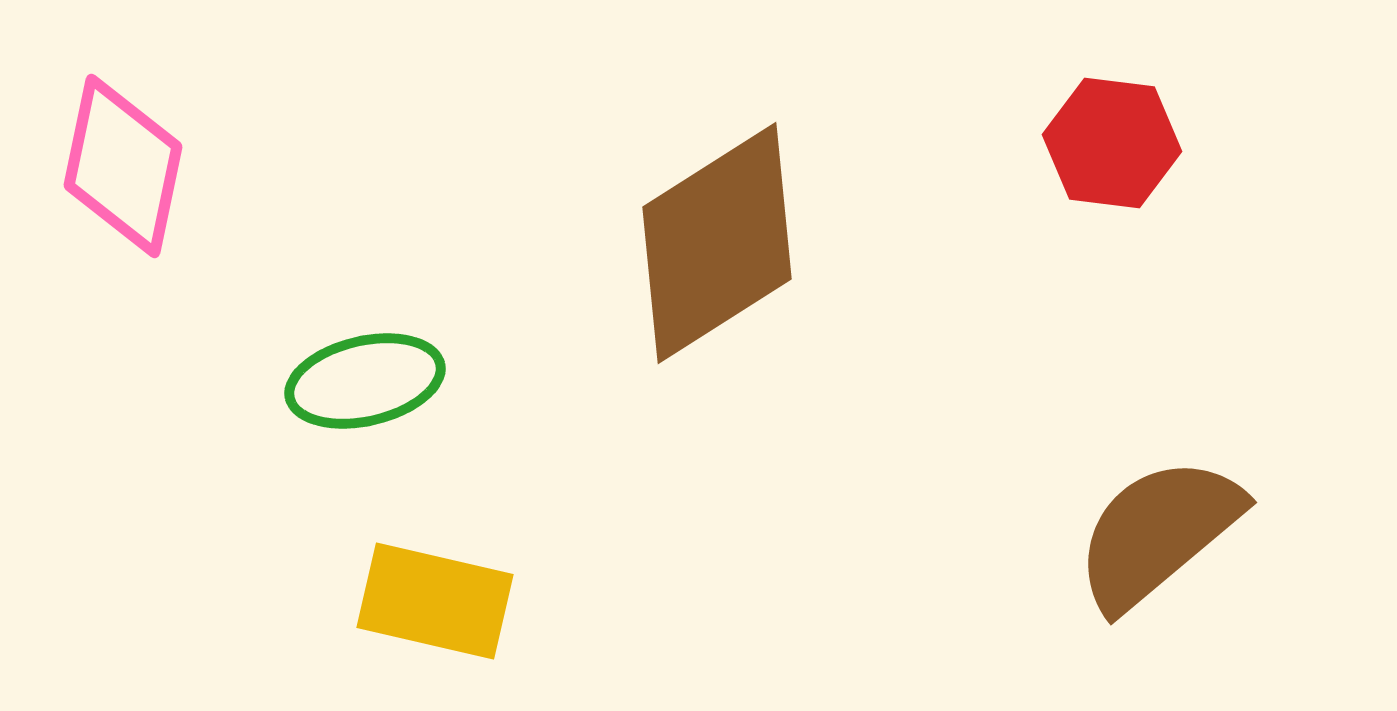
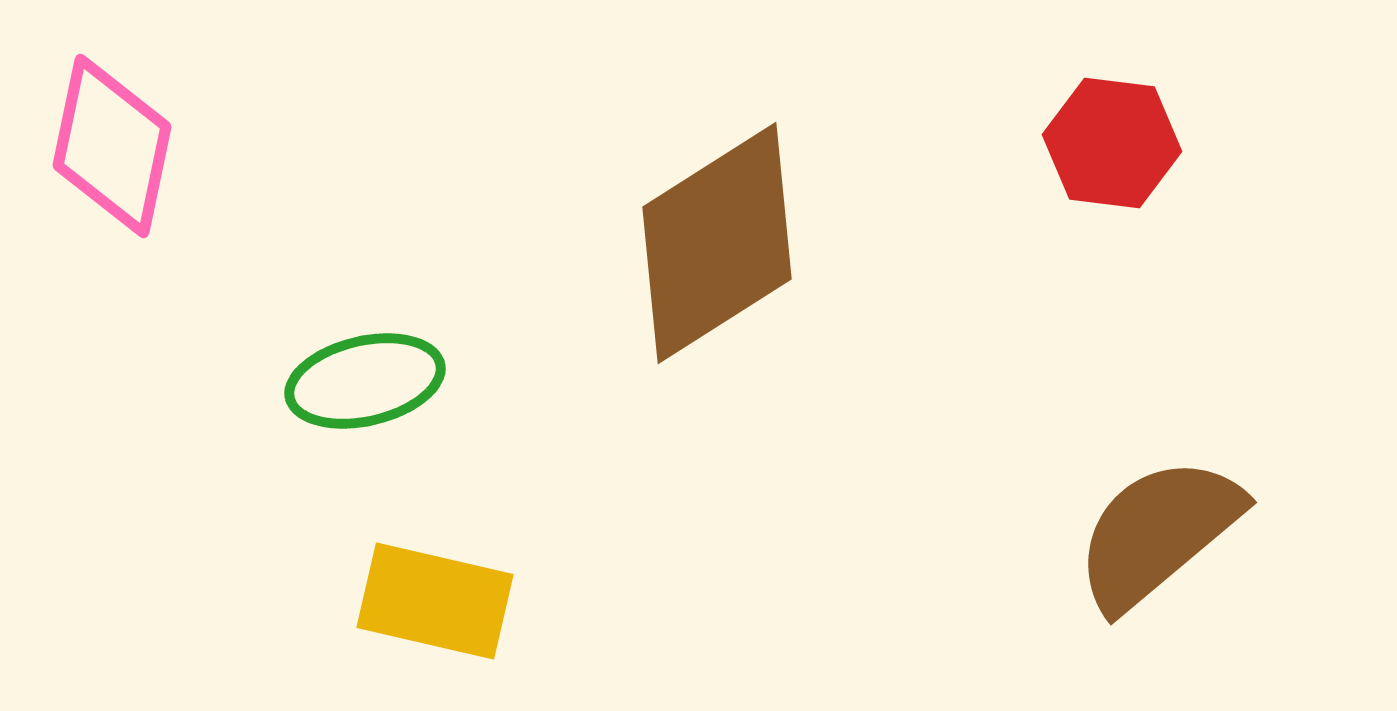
pink diamond: moved 11 px left, 20 px up
